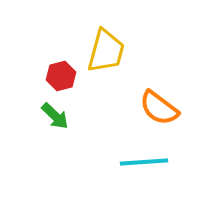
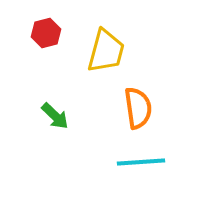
red hexagon: moved 15 px left, 43 px up
orange semicircle: moved 21 px left; rotated 135 degrees counterclockwise
cyan line: moved 3 px left
